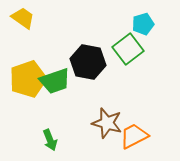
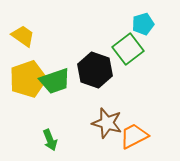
yellow trapezoid: moved 18 px down
black hexagon: moved 7 px right, 8 px down; rotated 8 degrees clockwise
